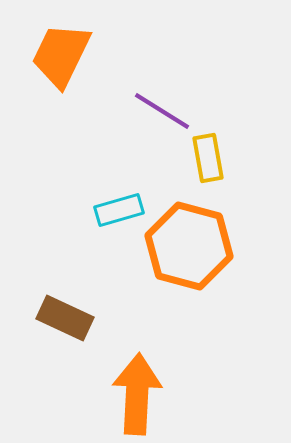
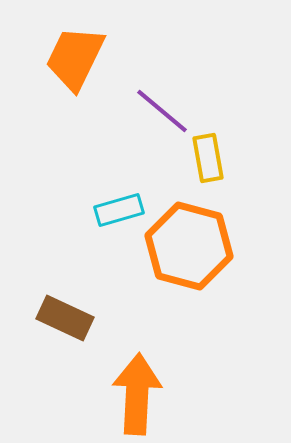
orange trapezoid: moved 14 px right, 3 px down
purple line: rotated 8 degrees clockwise
